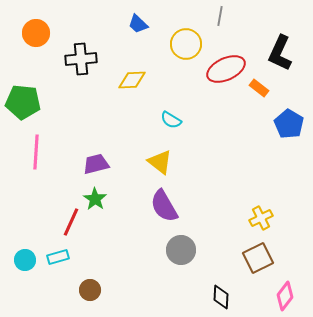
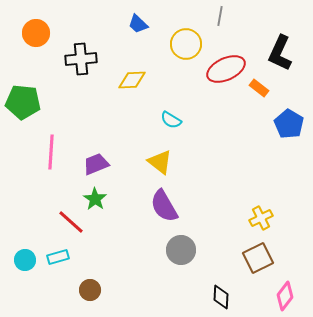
pink line: moved 15 px right
purple trapezoid: rotated 8 degrees counterclockwise
red line: rotated 72 degrees counterclockwise
